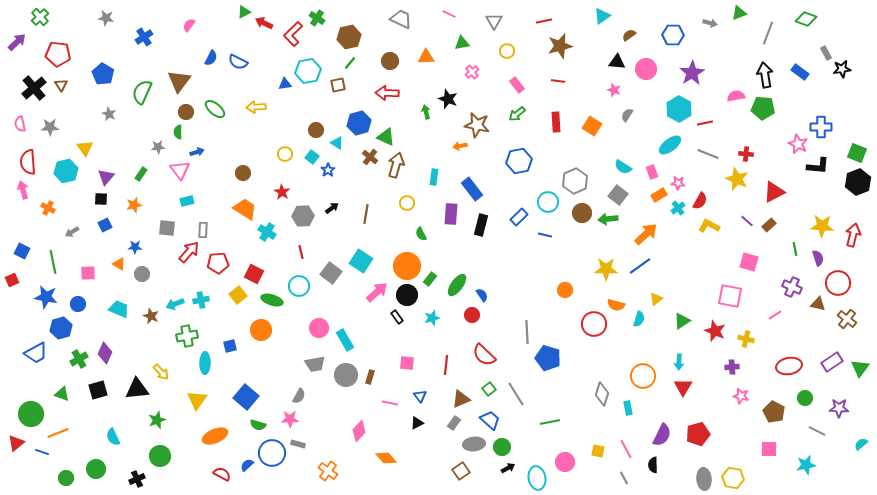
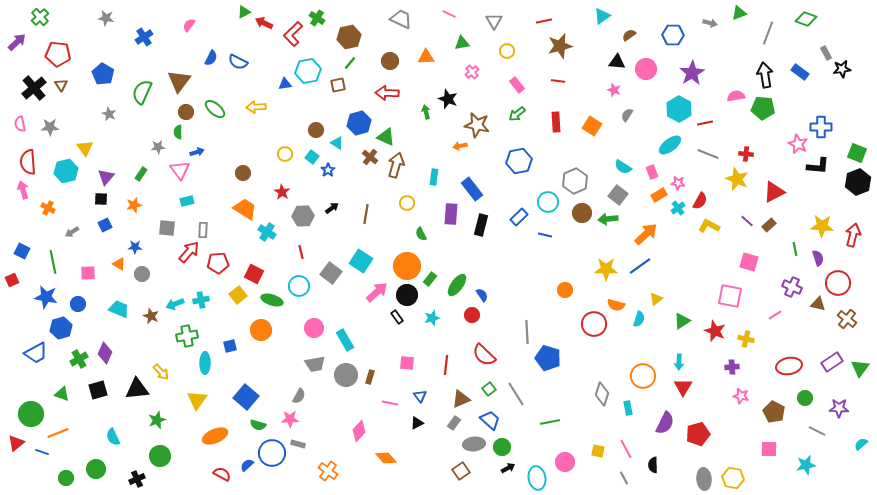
pink circle at (319, 328): moved 5 px left
purple semicircle at (662, 435): moved 3 px right, 12 px up
